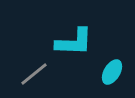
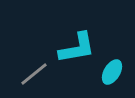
cyan L-shape: moved 3 px right, 6 px down; rotated 12 degrees counterclockwise
